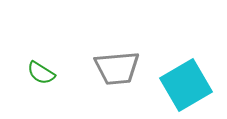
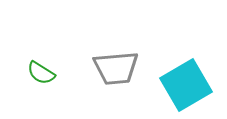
gray trapezoid: moved 1 px left
